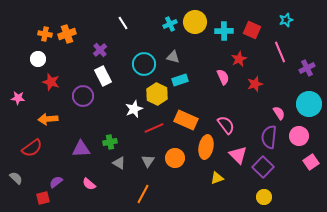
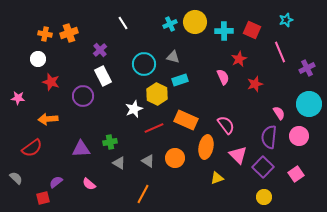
orange cross at (67, 34): moved 2 px right, 1 px up
gray triangle at (148, 161): rotated 32 degrees counterclockwise
pink square at (311, 162): moved 15 px left, 12 px down
